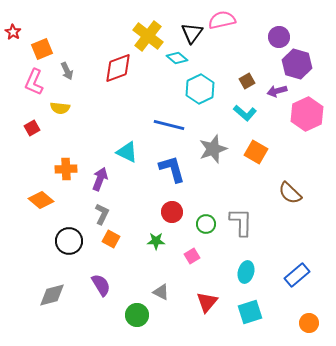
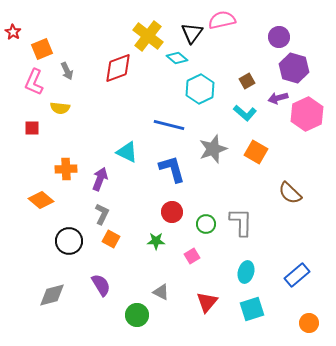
purple hexagon at (297, 64): moved 3 px left, 4 px down
purple arrow at (277, 91): moved 1 px right, 7 px down
red square at (32, 128): rotated 28 degrees clockwise
cyan square at (250, 312): moved 2 px right, 3 px up
